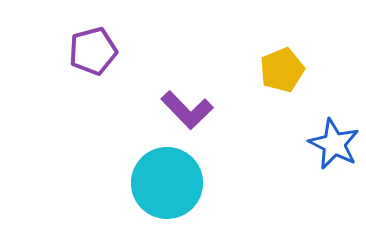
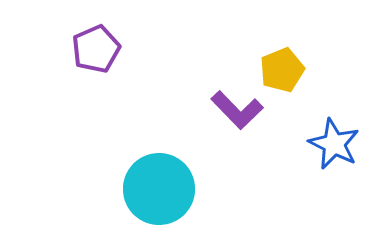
purple pentagon: moved 3 px right, 2 px up; rotated 9 degrees counterclockwise
purple L-shape: moved 50 px right
cyan circle: moved 8 px left, 6 px down
